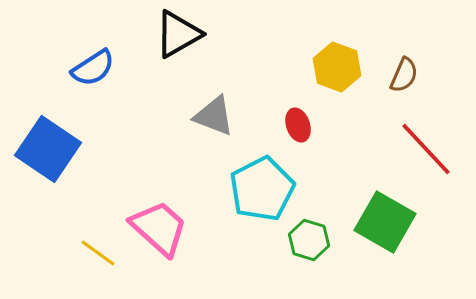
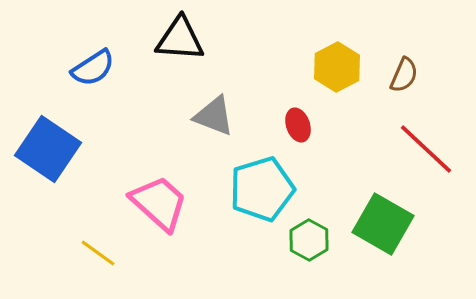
black triangle: moved 2 px right, 5 px down; rotated 34 degrees clockwise
yellow hexagon: rotated 12 degrees clockwise
red line: rotated 4 degrees counterclockwise
cyan pentagon: rotated 10 degrees clockwise
green square: moved 2 px left, 2 px down
pink trapezoid: moved 25 px up
green hexagon: rotated 12 degrees clockwise
